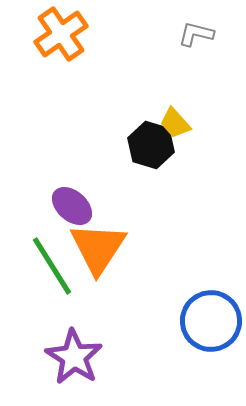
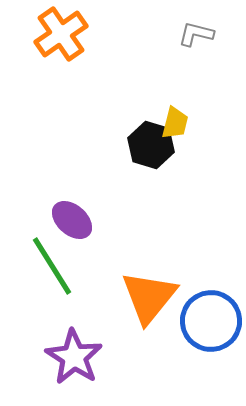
yellow trapezoid: rotated 124 degrees counterclockwise
purple ellipse: moved 14 px down
orange triangle: moved 51 px right, 49 px down; rotated 6 degrees clockwise
